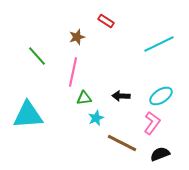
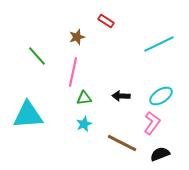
cyan star: moved 12 px left, 6 px down
